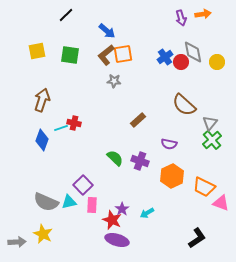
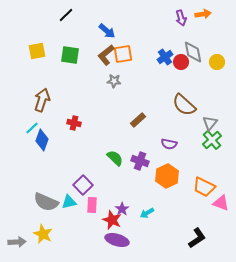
cyan line: moved 29 px left; rotated 24 degrees counterclockwise
orange hexagon: moved 5 px left
